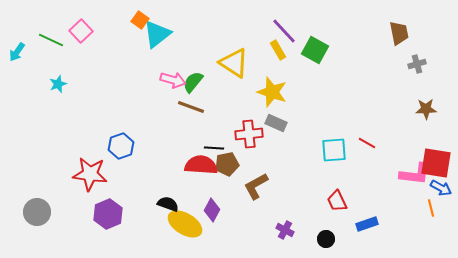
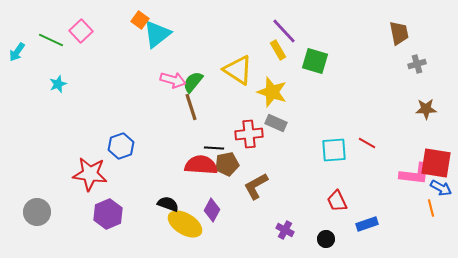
green square: moved 11 px down; rotated 12 degrees counterclockwise
yellow triangle: moved 4 px right, 7 px down
brown line: rotated 52 degrees clockwise
